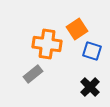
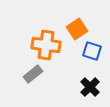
orange cross: moved 1 px left, 1 px down
